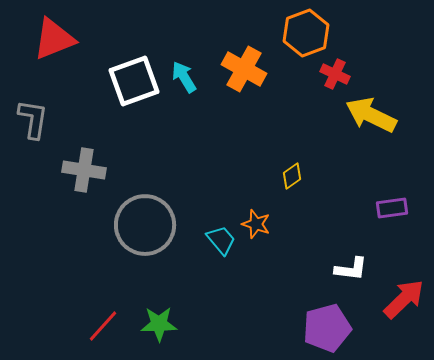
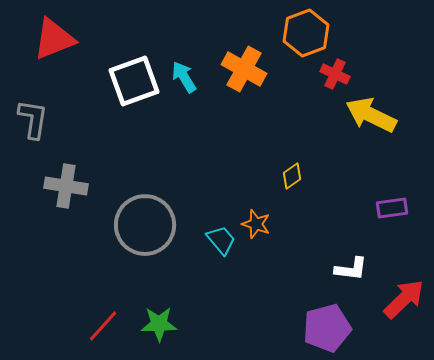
gray cross: moved 18 px left, 16 px down
